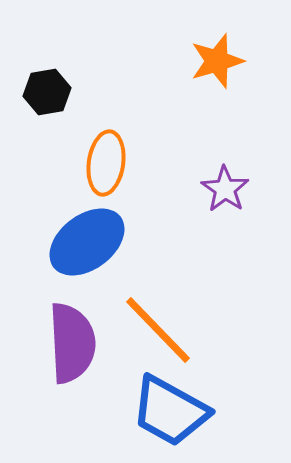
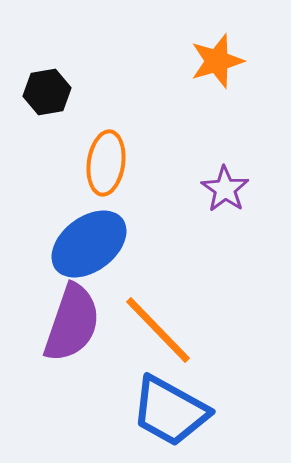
blue ellipse: moved 2 px right, 2 px down
purple semicircle: moved 20 px up; rotated 22 degrees clockwise
